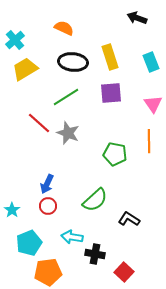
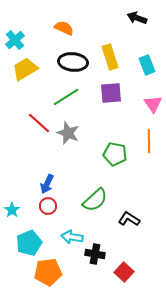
cyan rectangle: moved 4 px left, 3 px down
